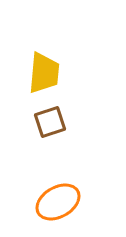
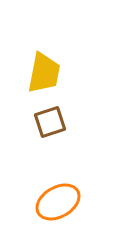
yellow trapezoid: rotated 6 degrees clockwise
